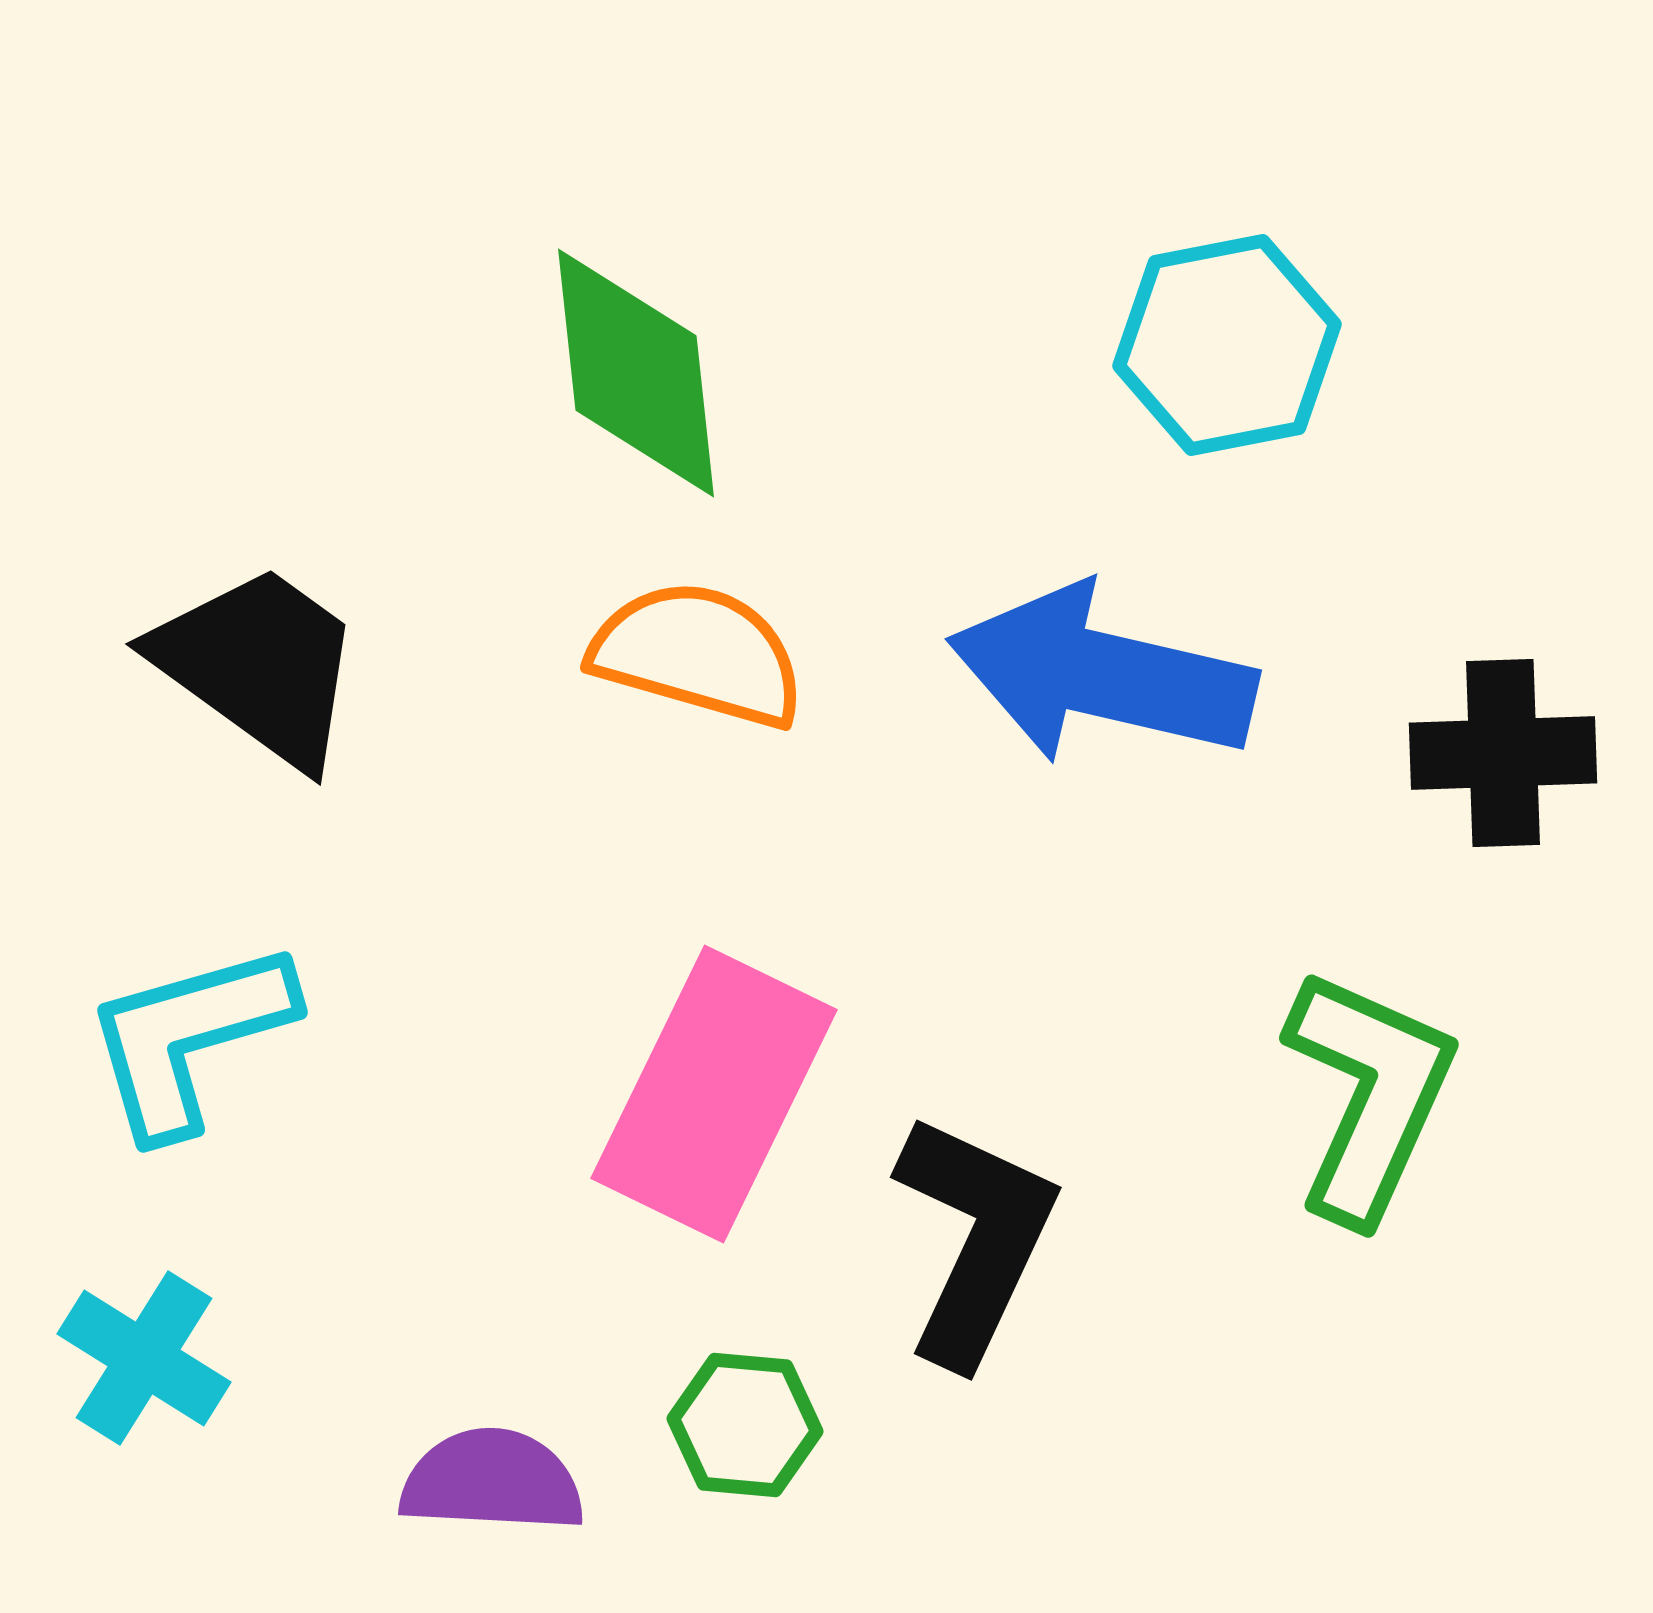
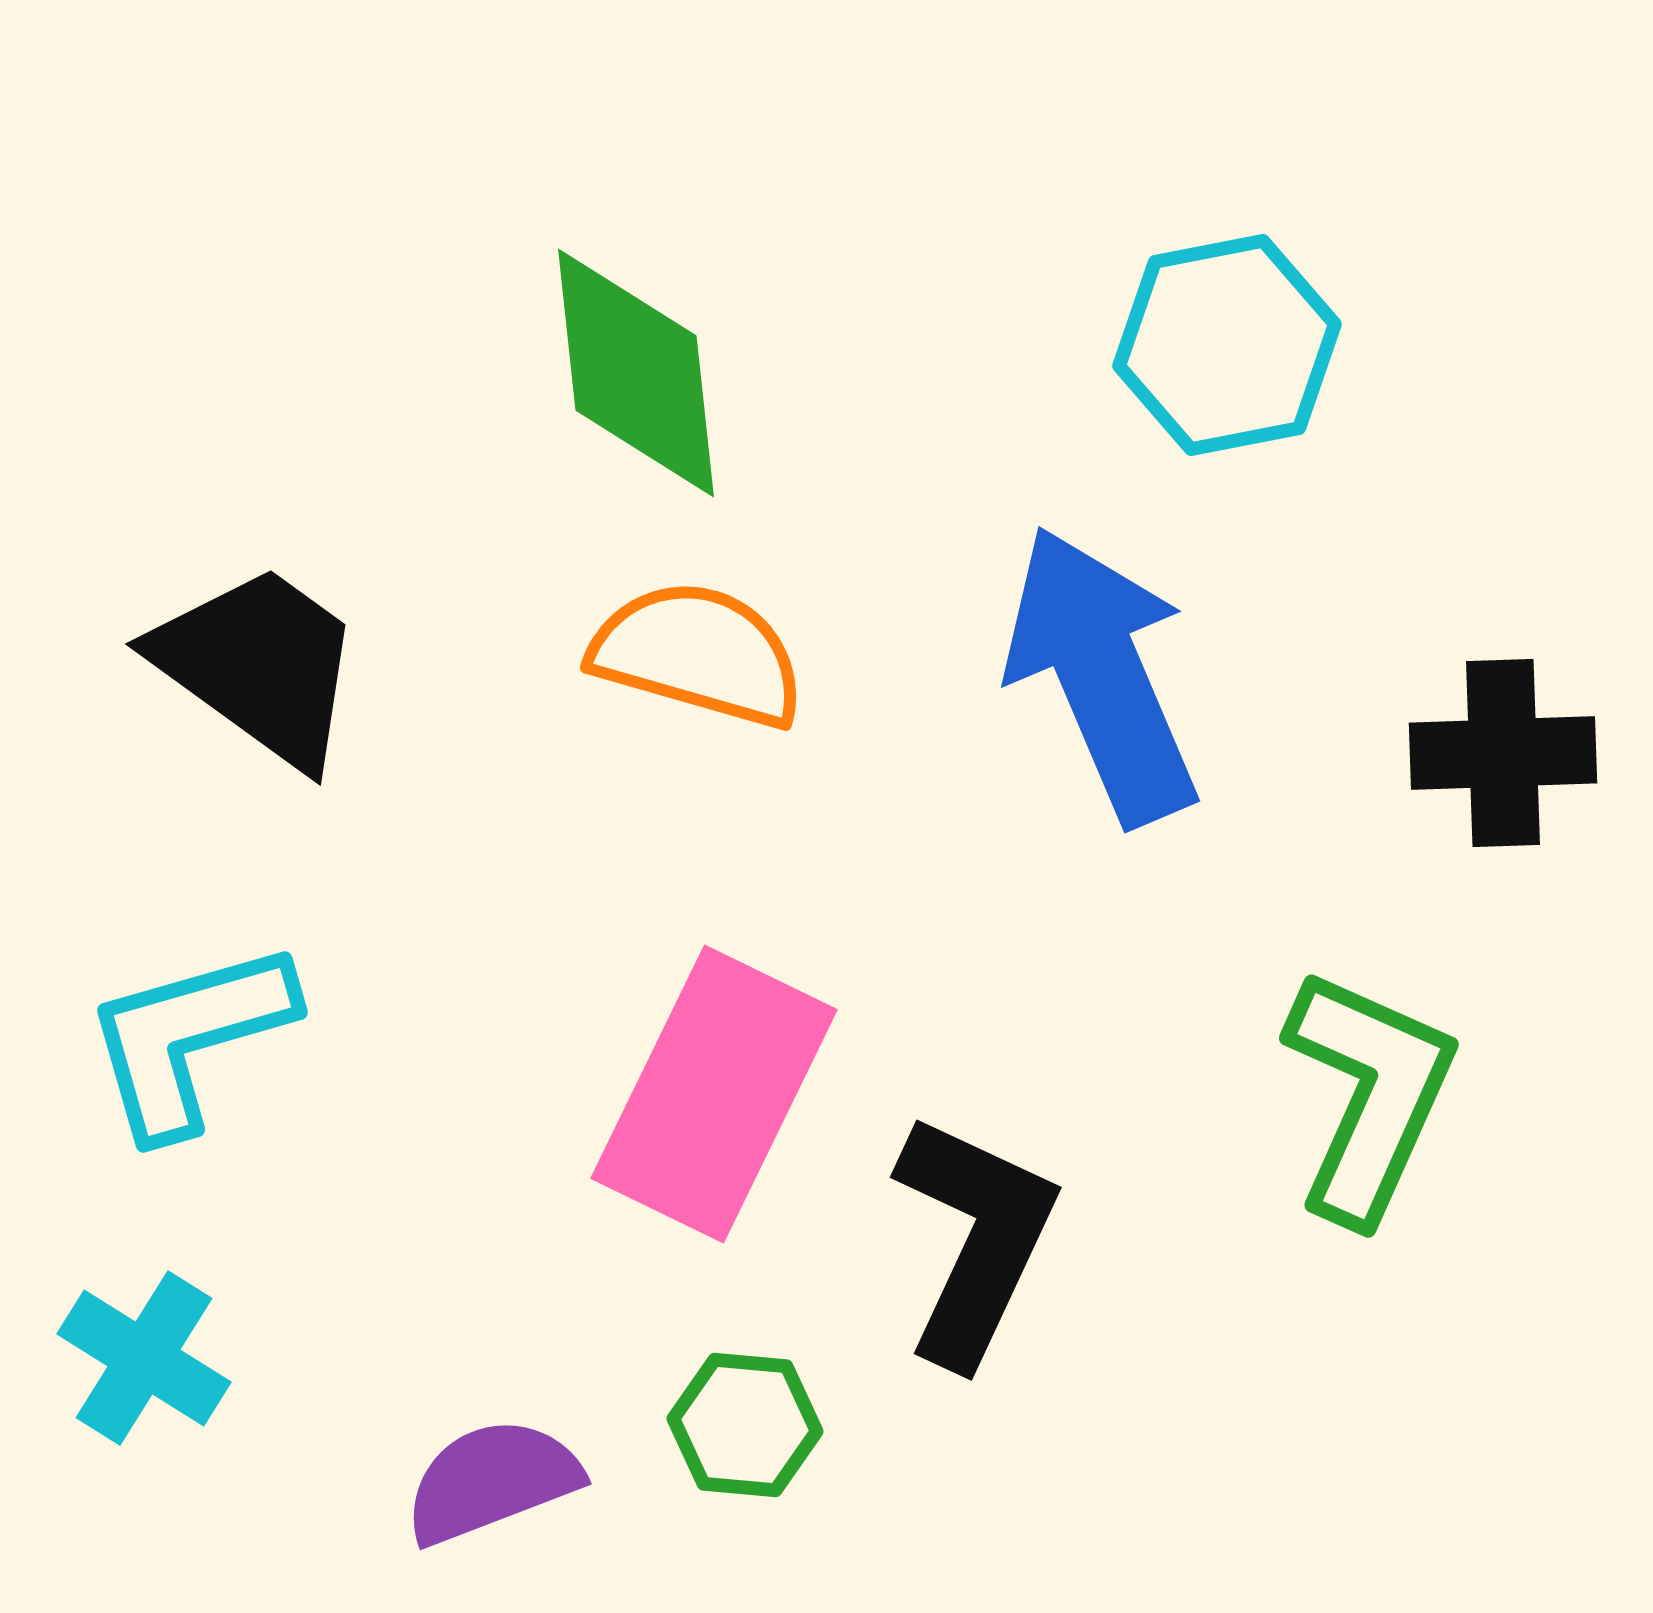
blue arrow: rotated 54 degrees clockwise
purple semicircle: rotated 24 degrees counterclockwise
